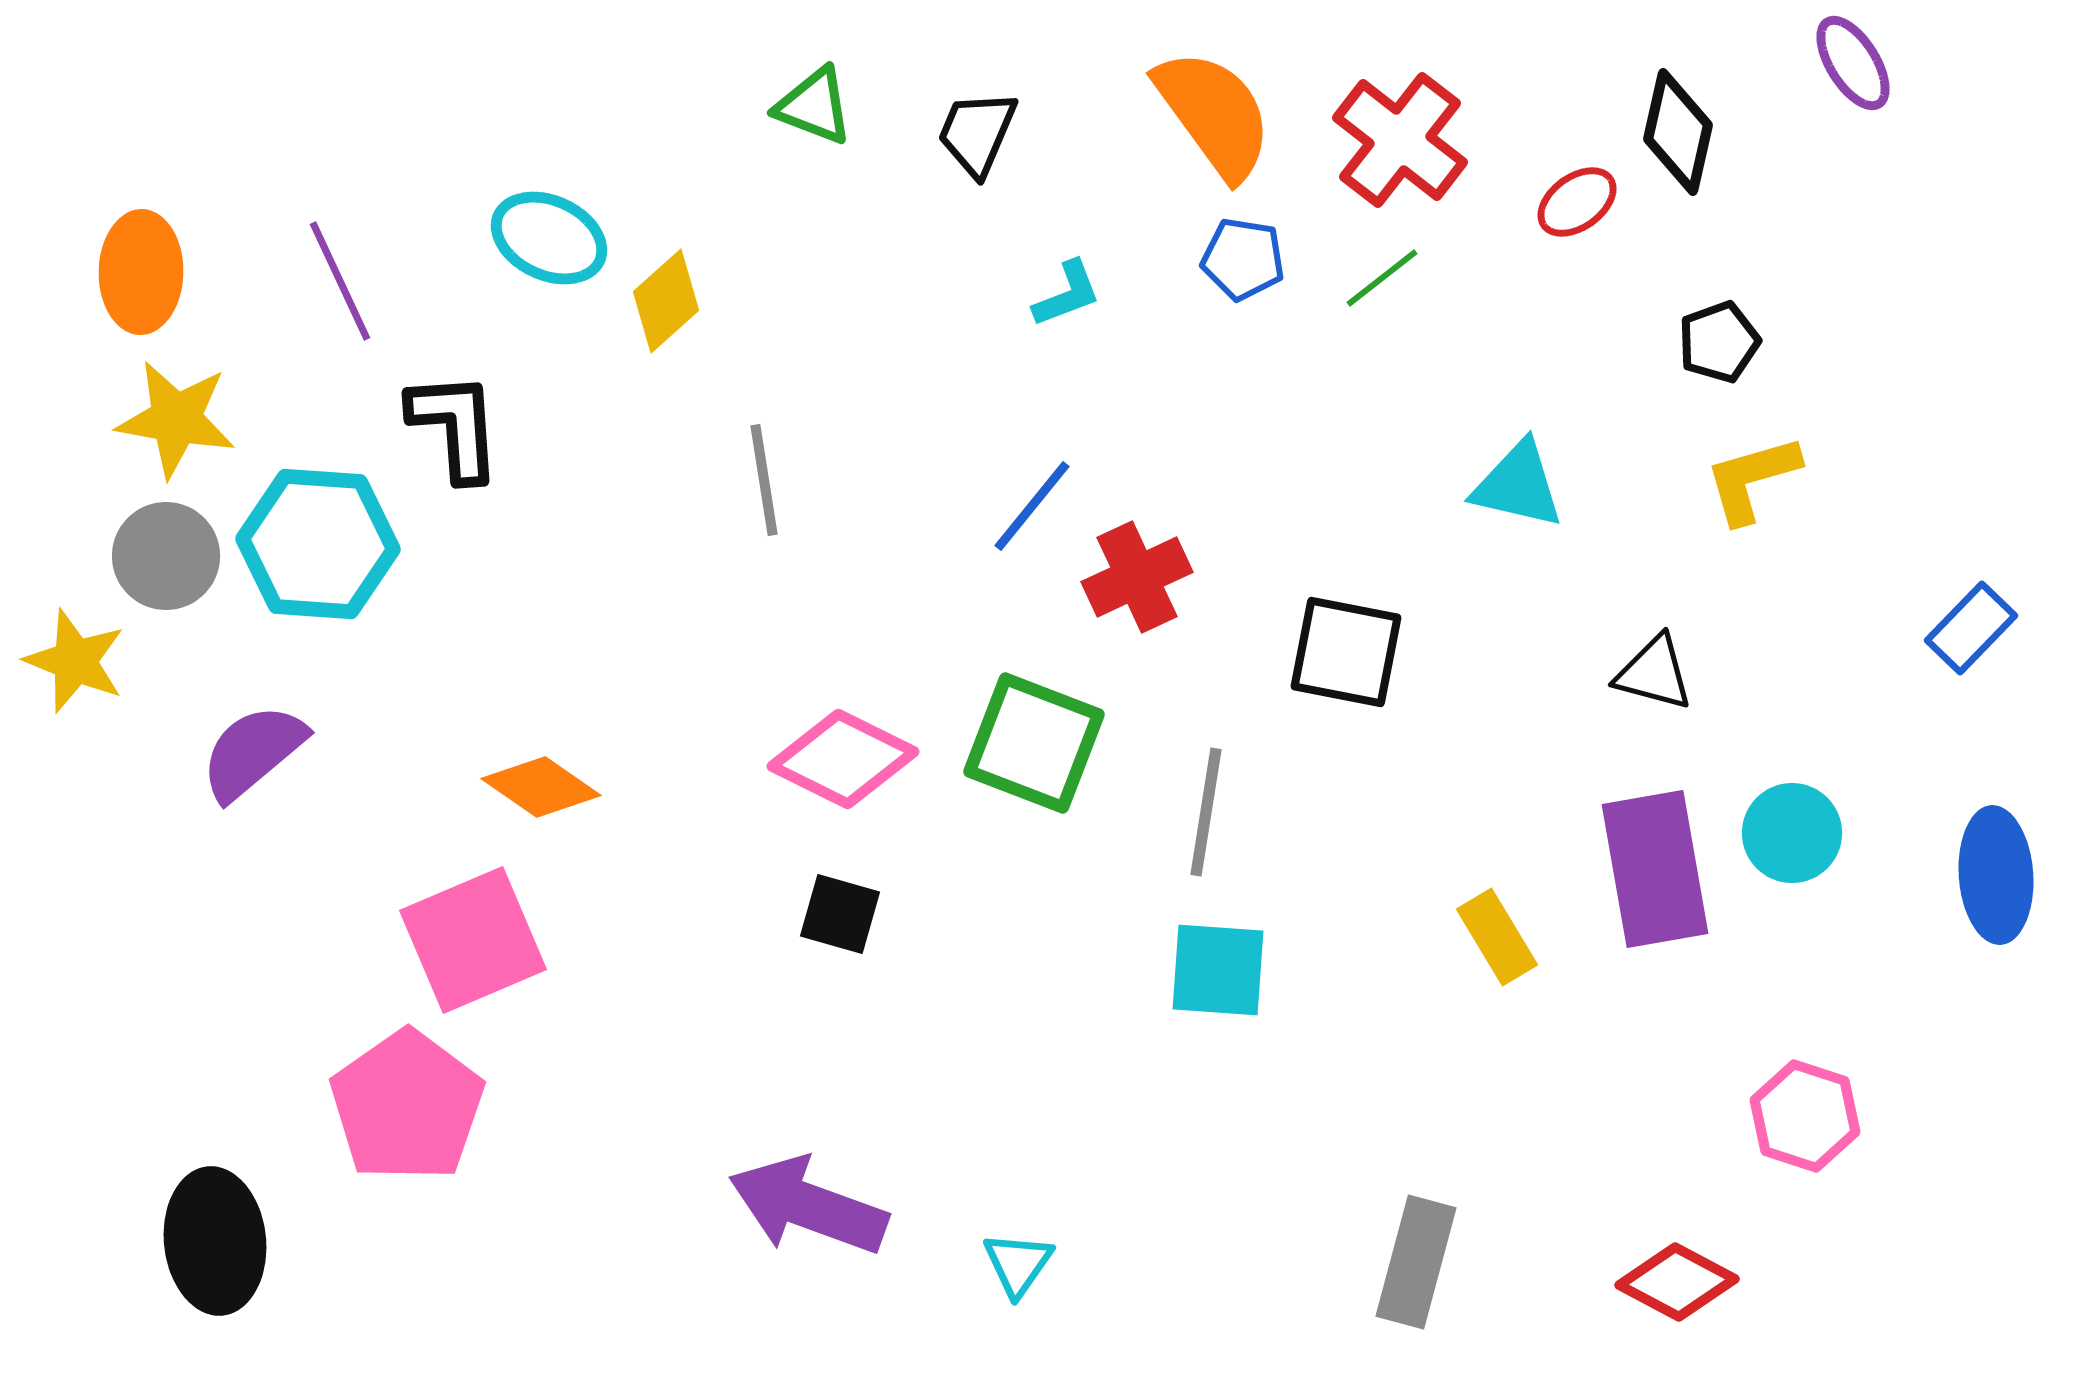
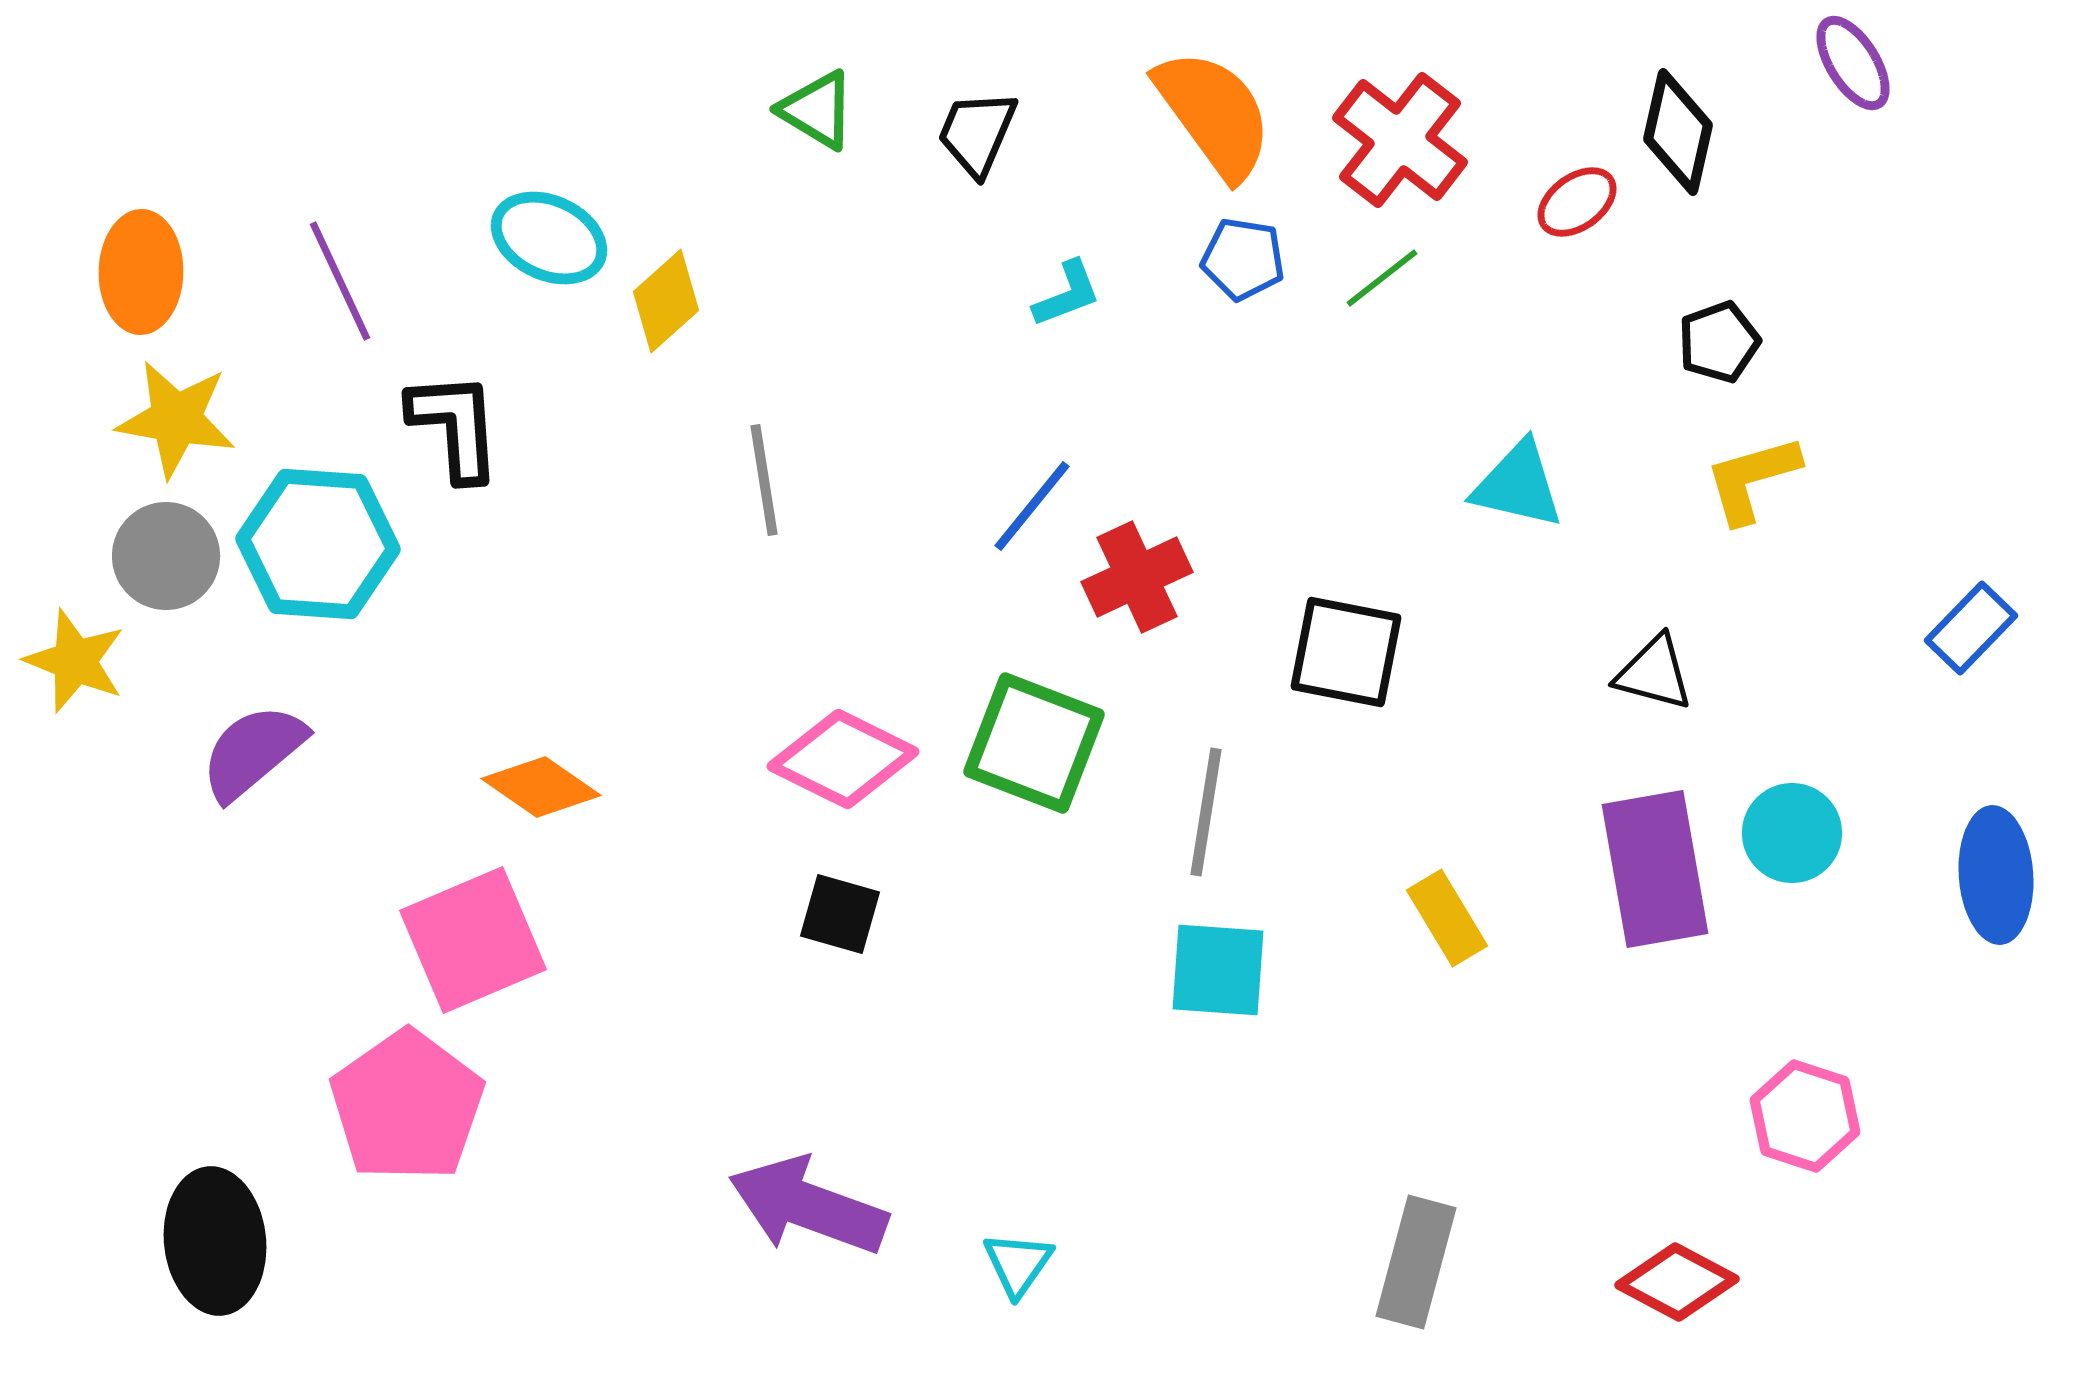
green triangle at (814, 106): moved 3 px right, 4 px down; rotated 10 degrees clockwise
yellow rectangle at (1497, 937): moved 50 px left, 19 px up
